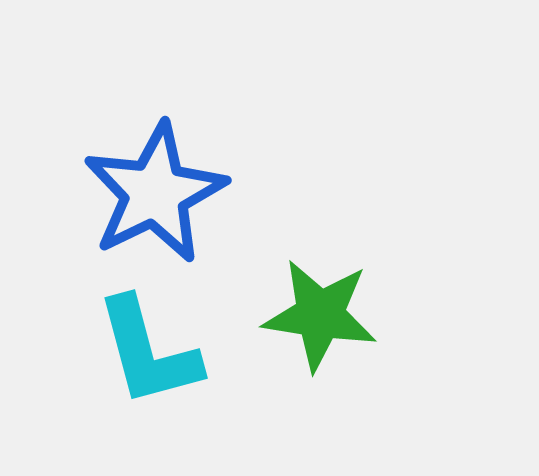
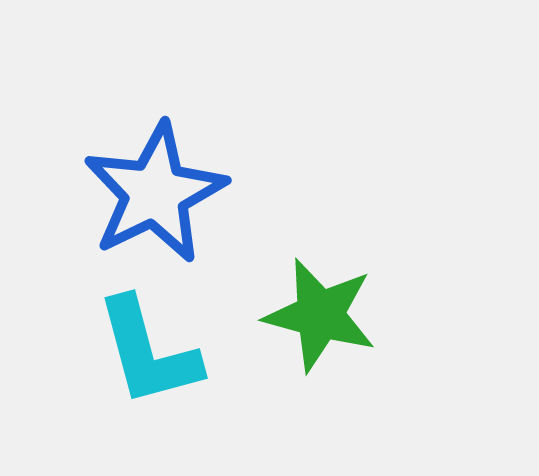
green star: rotated 6 degrees clockwise
